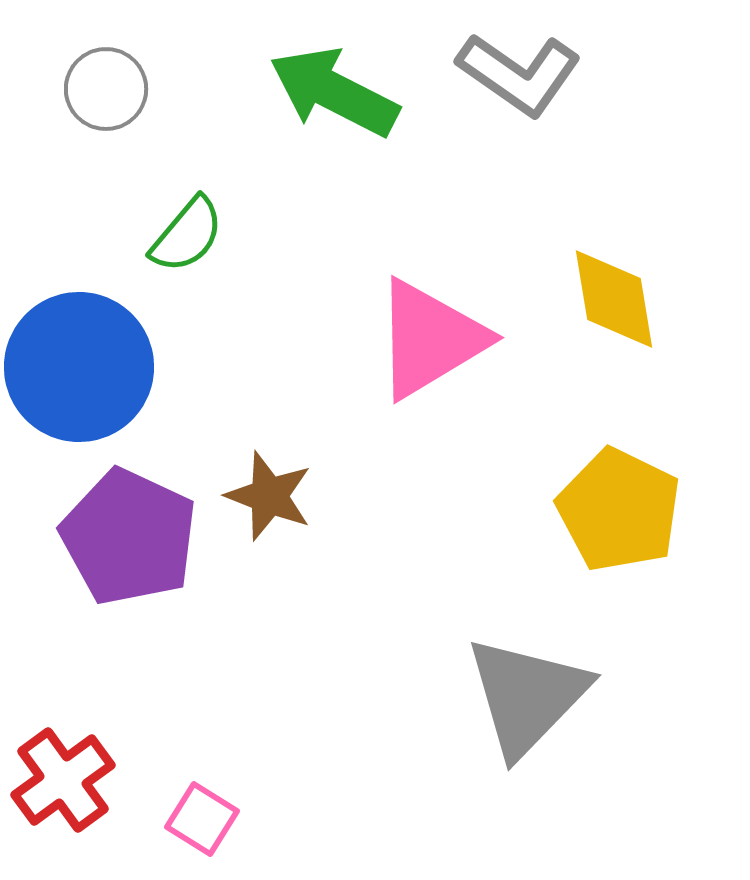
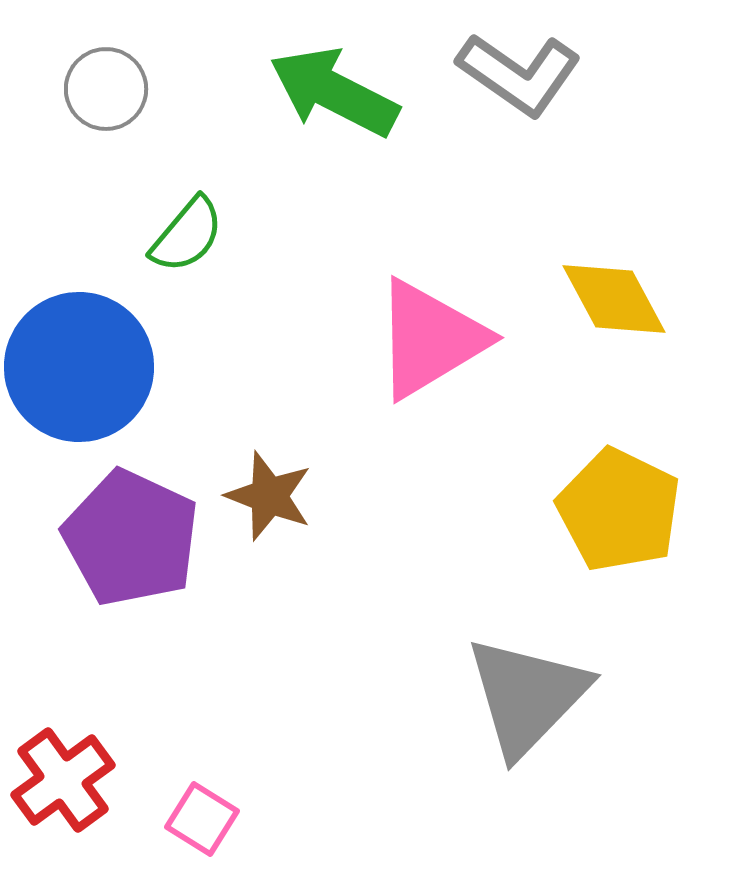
yellow diamond: rotated 19 degrees counterclockwise
purple pentagon: moved 2 px right, 1 px down
